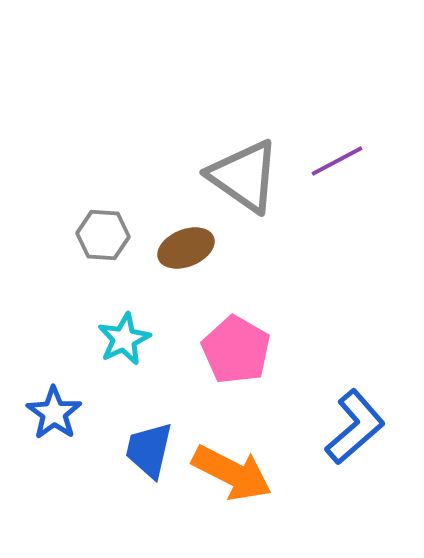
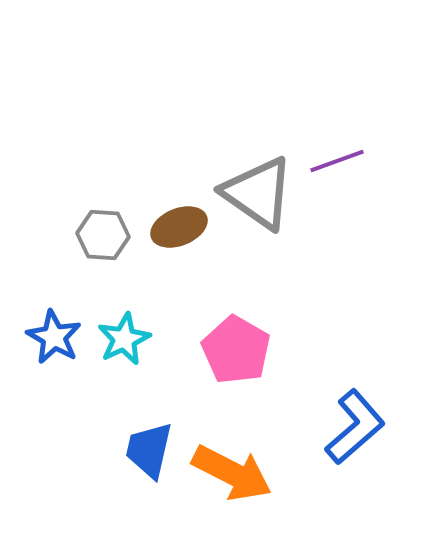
purple line: rotated 8 degrees clockwise
gray triangle: moved 14 px right, 17 px down
brown ellipse: moved 7 px left, 21 px up
blue star: moved 76 px up; rotated 6 degrees counterclockwise
